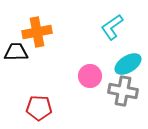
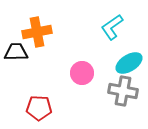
cyan ellipse: moved 1 px right, 1 px up
pink circle: moved 8 px left, 3 px up
